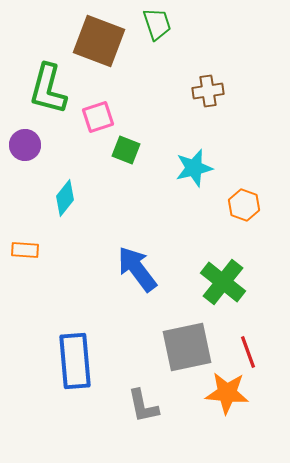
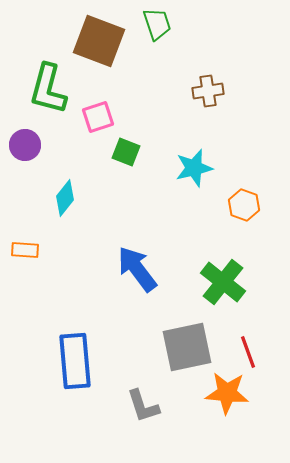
green square: moved 2 px down
gray L-shape: rotated 6 degrees counterclockwise
